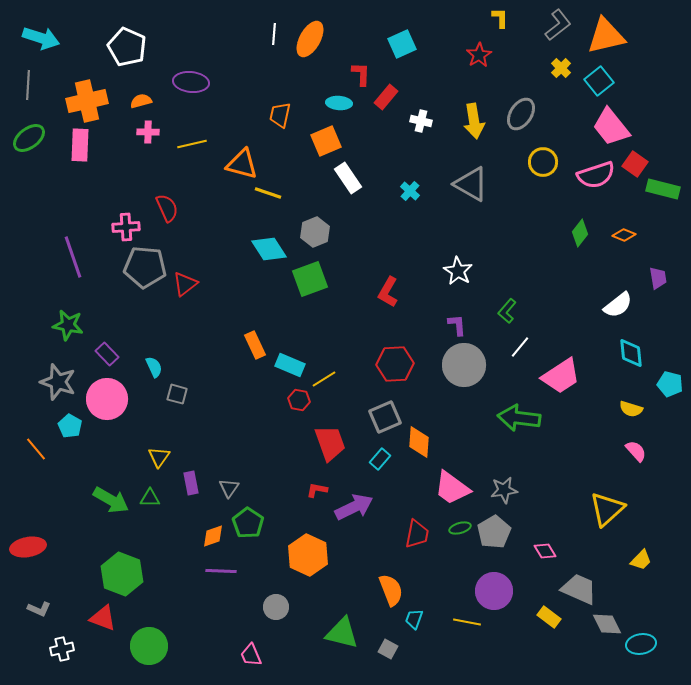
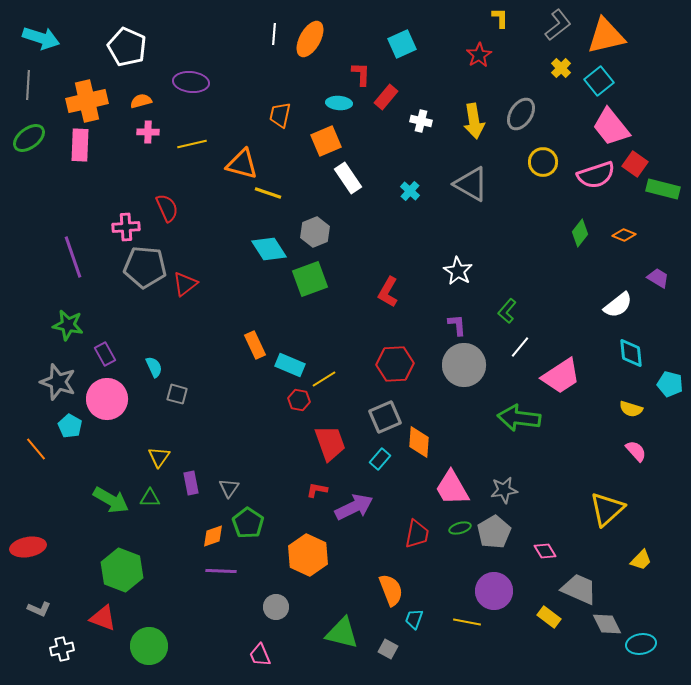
purple trapezoid at (658, 278): rotated 50 degrees counterclockwise
purple rectangle at (107, 354): moved 2 px left; rotated 15 degrees clockwise
pink trapezoid at (452, 488): rotated 24 degrees clockwise
green hexagon at (122, 574): moved 4 px up
pink trapezoid at (251, 655): moved 9 px right
